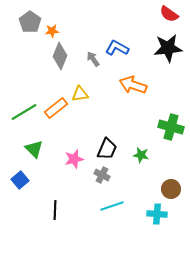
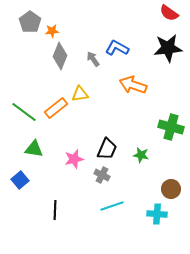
red semicircle: moved 1 px up
green line: rotated 68 degrees clockwise
green triangle: rotated 36 degrees counterclockwise
